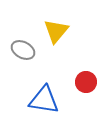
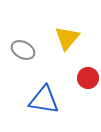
yellow triangle: moved 11 px right, 7 px down
red circle: moved 2 px right, 4 px up
